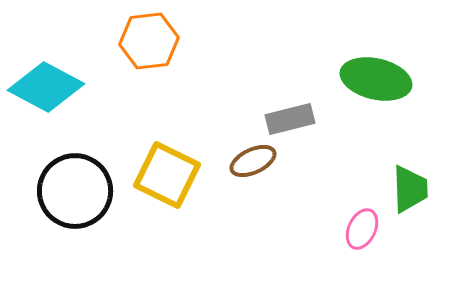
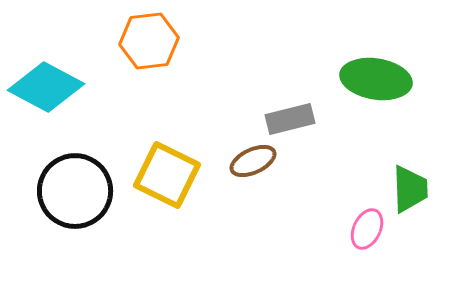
green ellipse: rotated 4 degrees counterclockwise
pink ellipse: moved 5 px right
